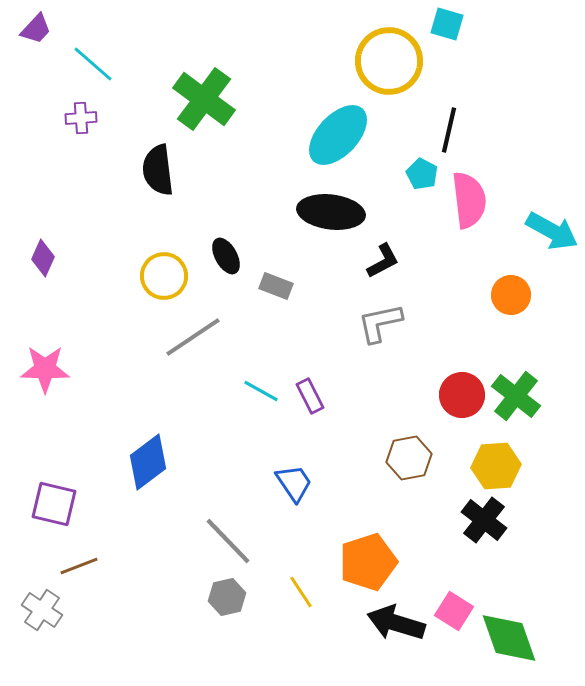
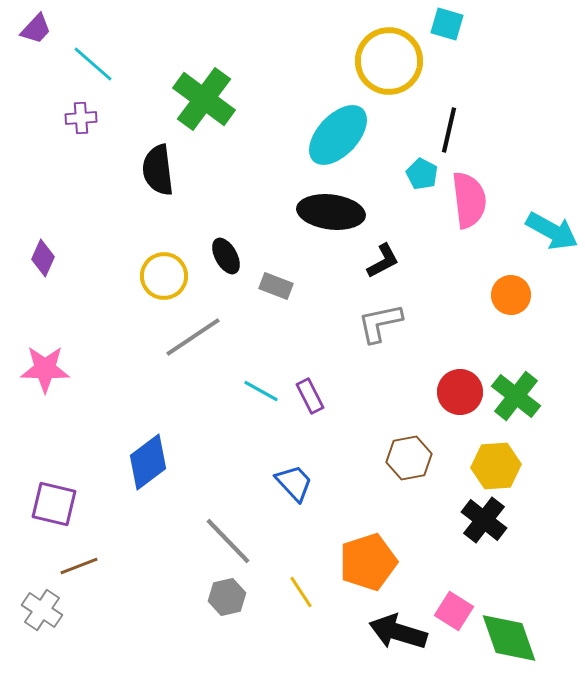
red circle at (462, 395): moved 2 px left, 3 px up
blue trapezoid at (294, 483): rotated 9 degrees counterclockwise
black arrow at (396, 623): moved 2 px right, 9 px down
